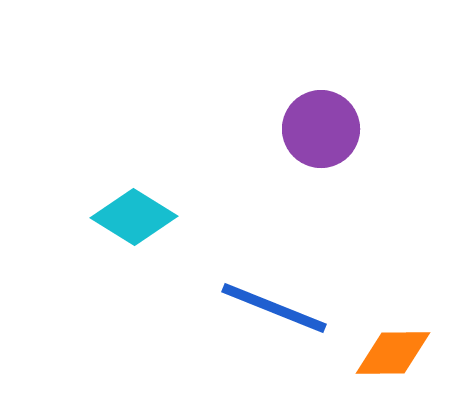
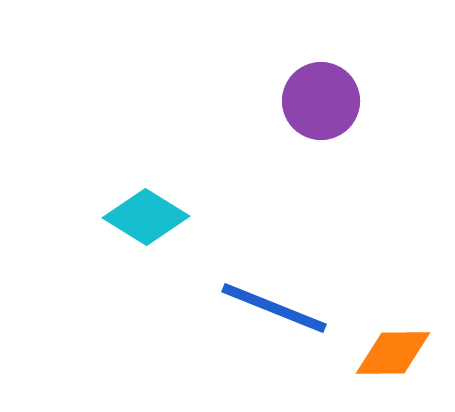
purple circle: moved 28 px up
cyan diamond: moved 12 px right
